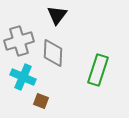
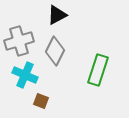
black triangle: rotated 25 degrees clockwise
gray diamond: moved 2 px right, 2 px up; rotated 24 degrees clockwise
cyan cross: moved 2 px right, 2 px up
